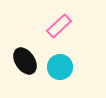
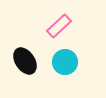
cyan circle: moved 5 px right, 5 px up
